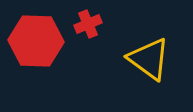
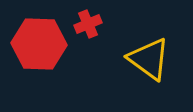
red hexagon: moved 3 px right, 3 px down
